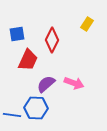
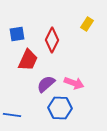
blue hexagon: moved 24 px right
